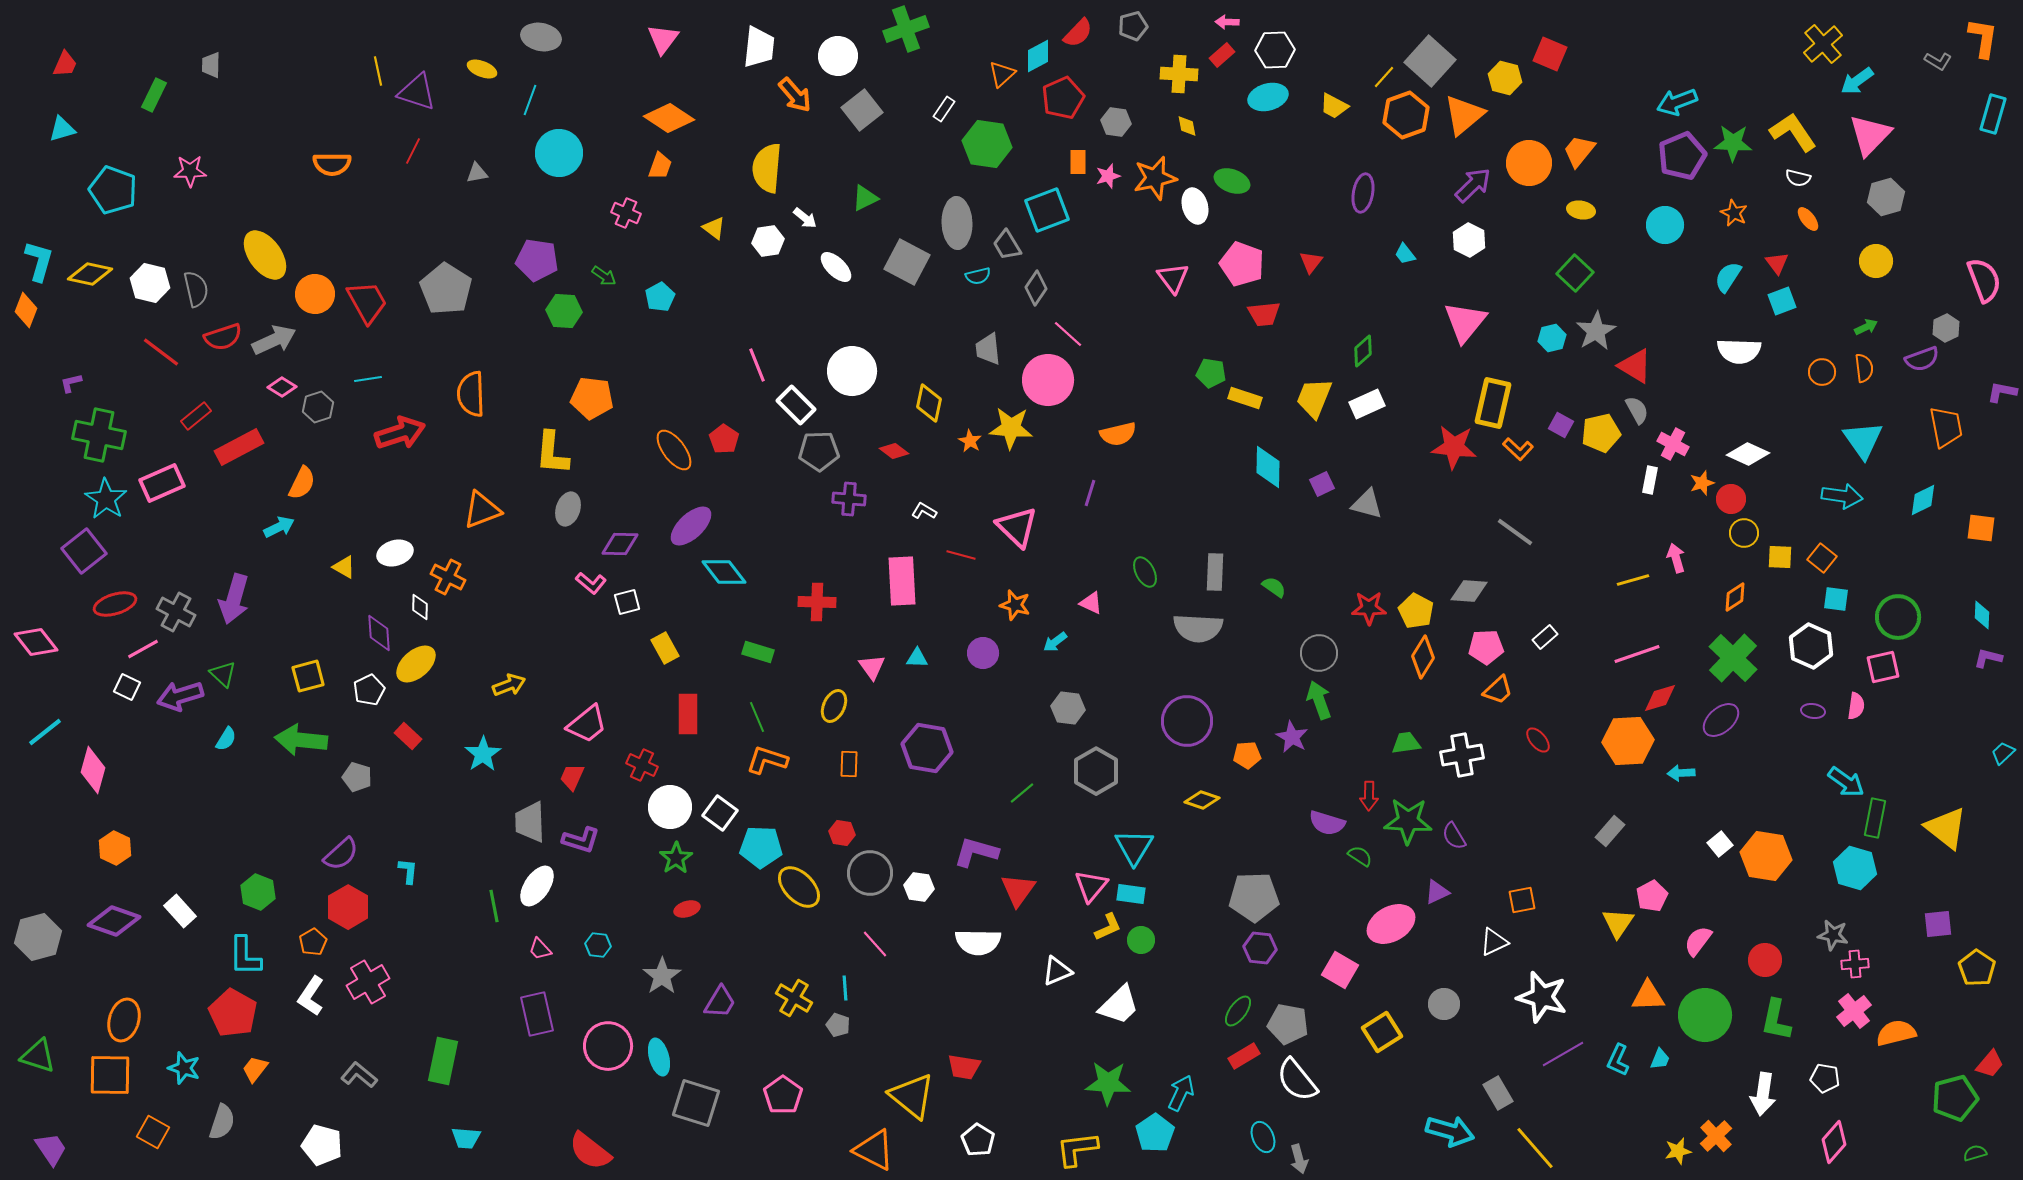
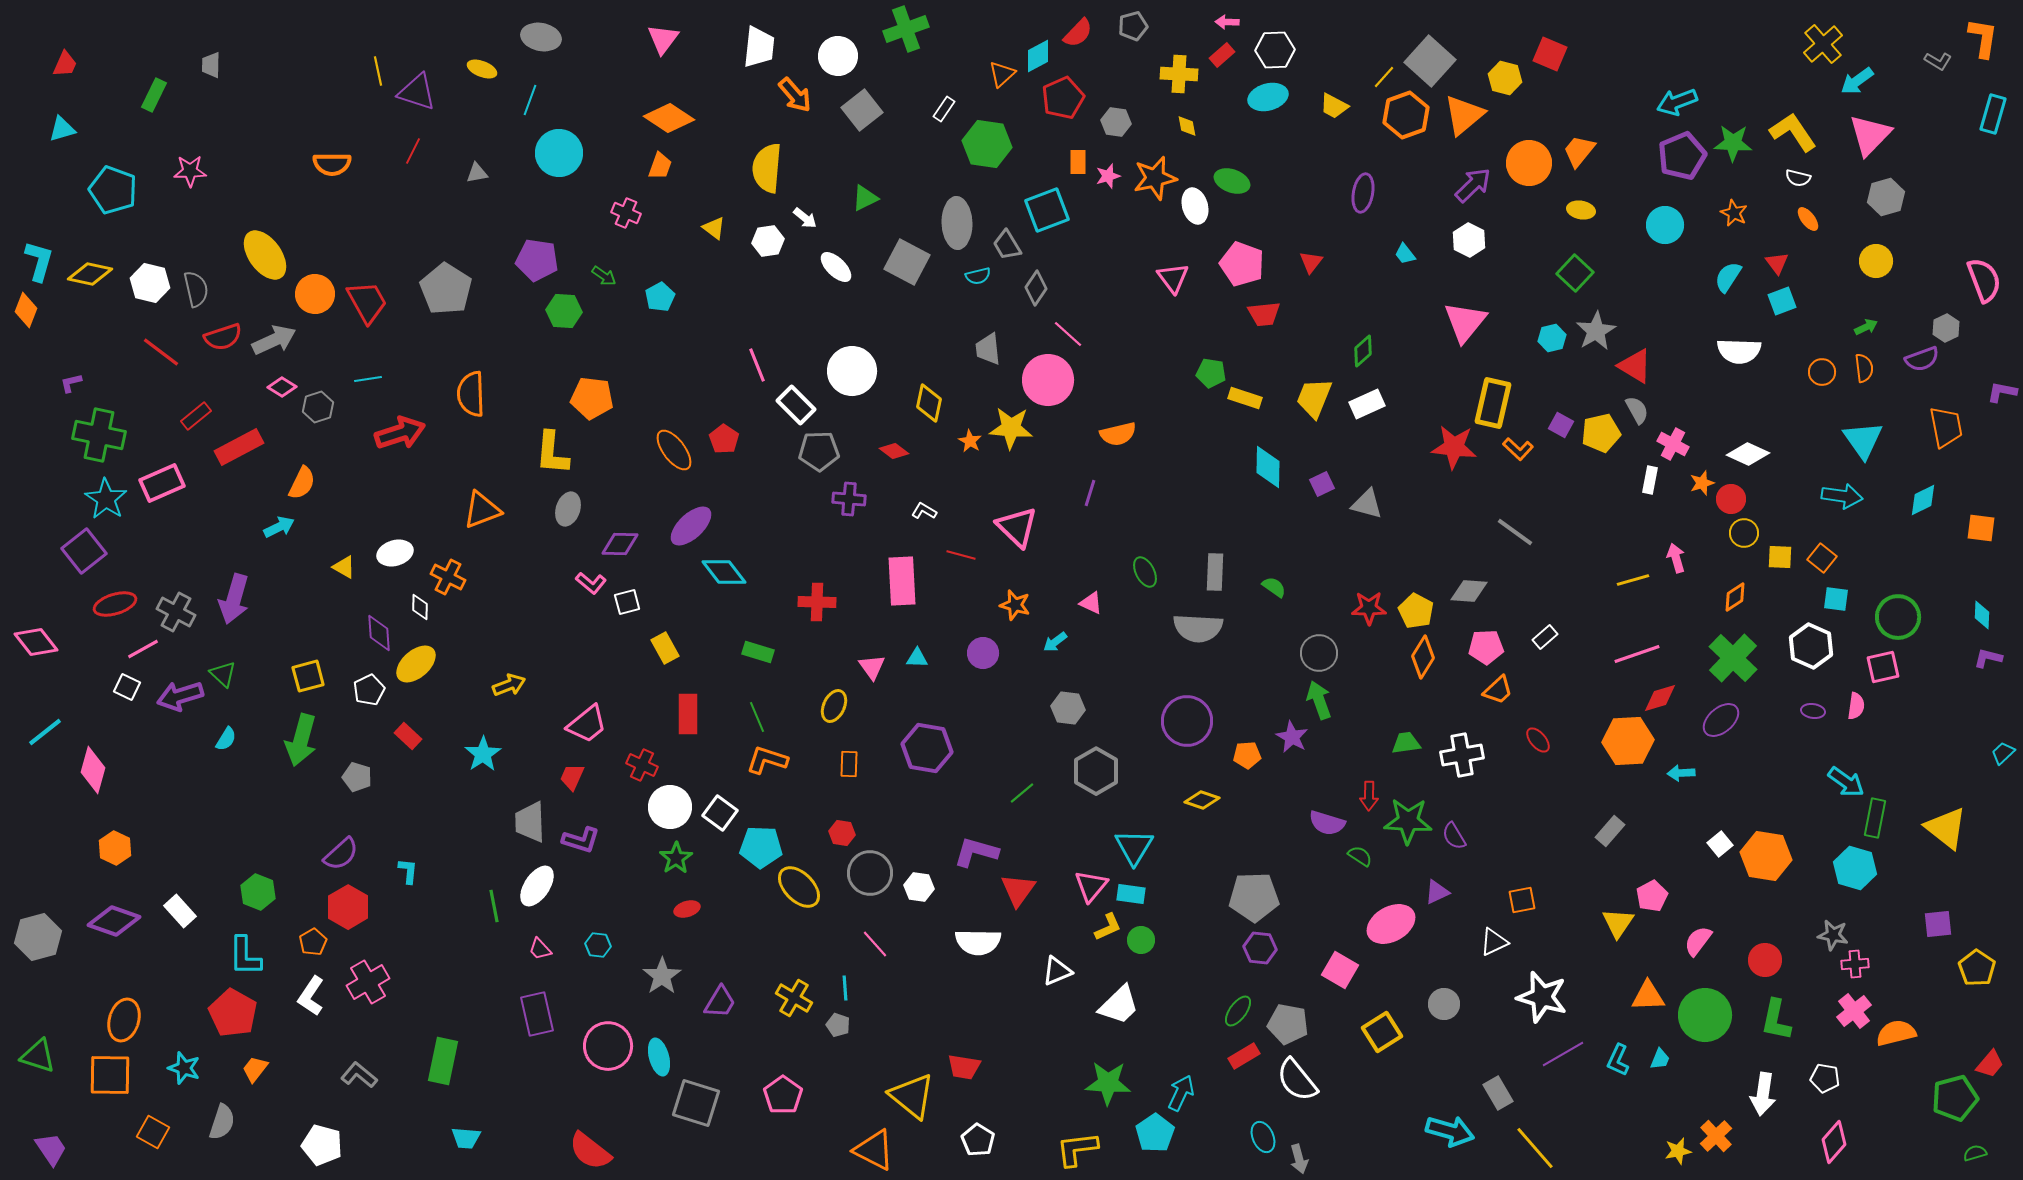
green arrow at (301, 740): rotated 81 degrees counterclockwise
